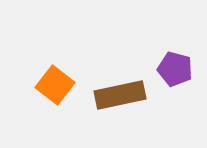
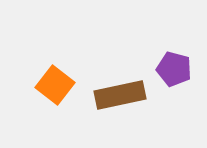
purple pentagon: moved 1 px left
